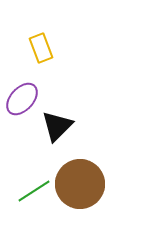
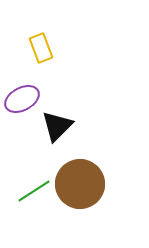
purple ellipse: rotated 20 degrees clockwise
